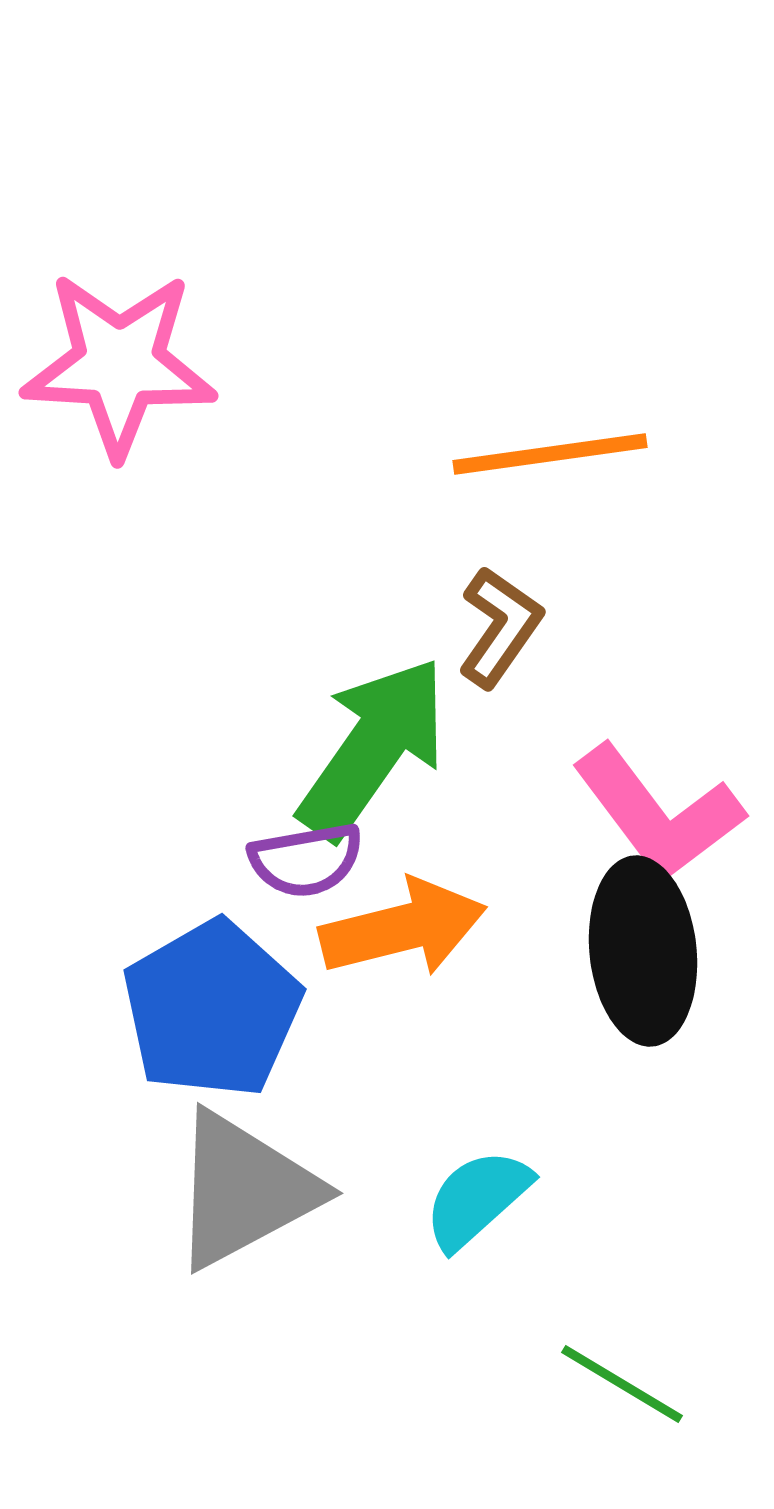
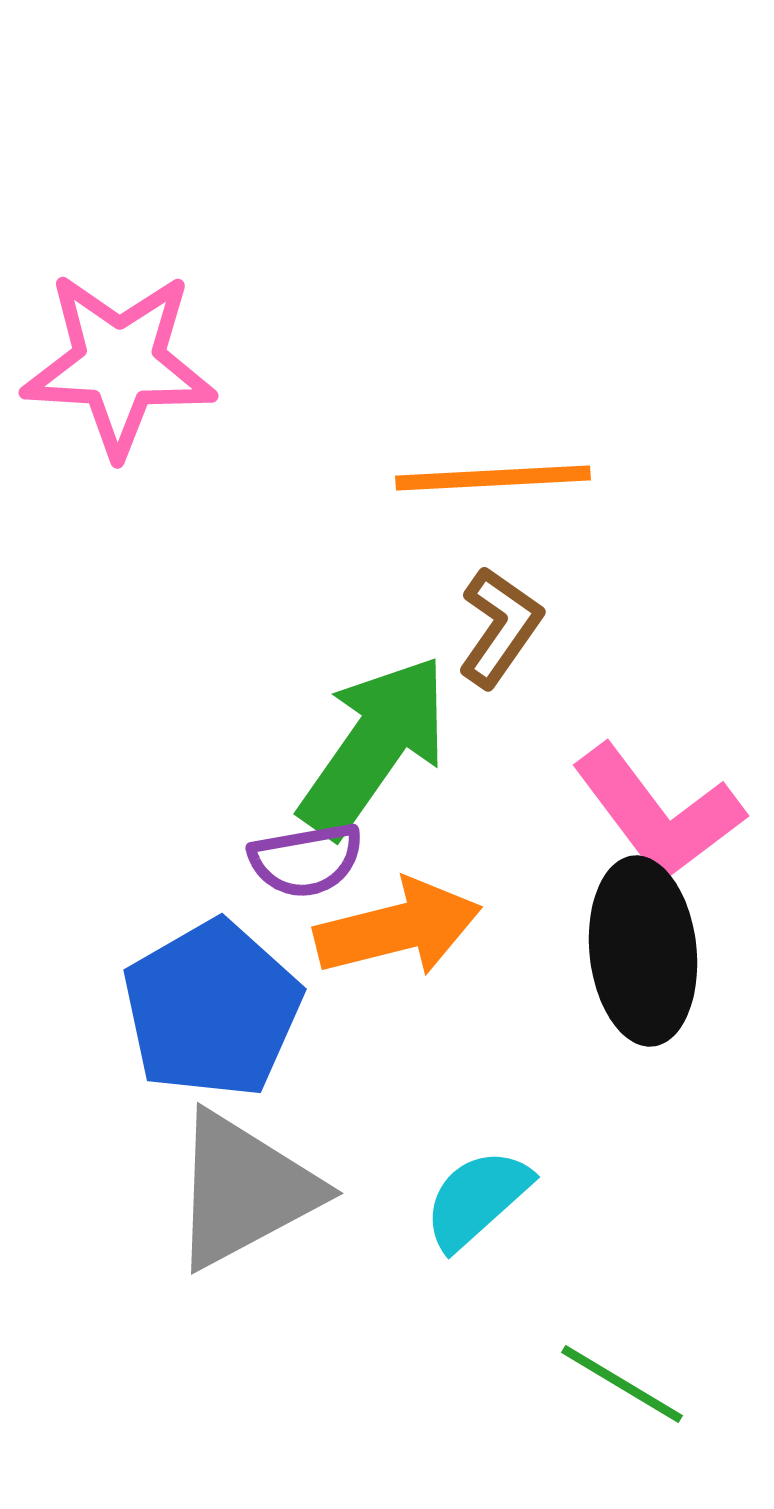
orange line: moved 57 px left, 24 px down; rotated 5 degrees clockwise
green arrow: moved 1 px right, 2 px up
orange arrow: moved 5 px left
